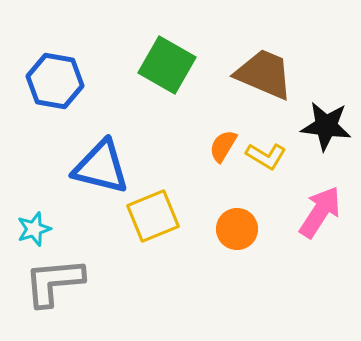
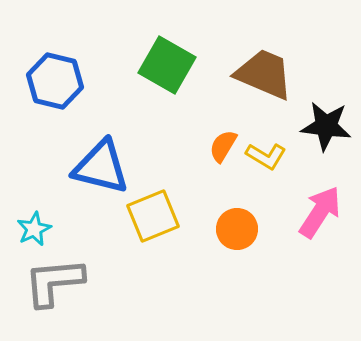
blue hexagon: rotated 4 degrees clockwise
cyan star: rotated 8 degrees counterclockwise
